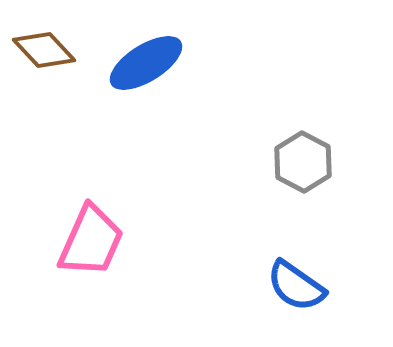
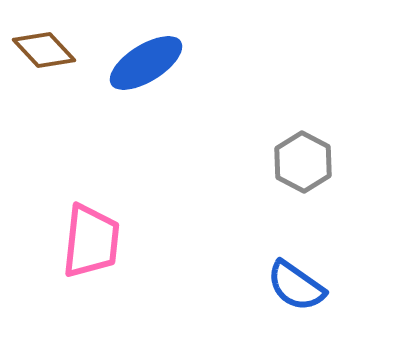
pink trapezoid: rotated 18 degrees counterclockwise
